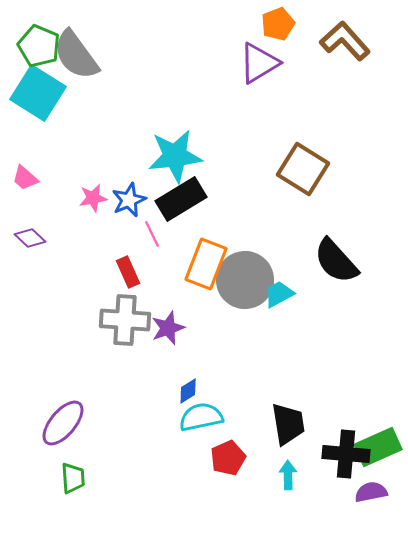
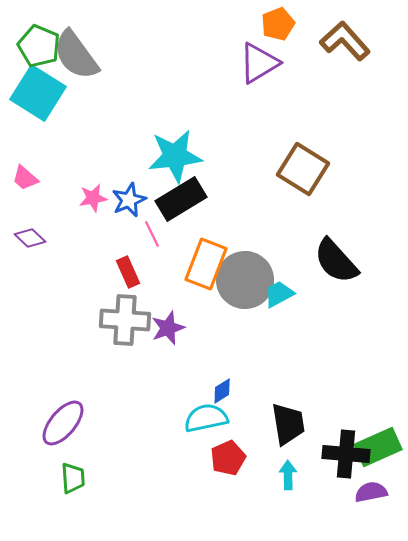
blue diamond: moved 34 px right
cyan semicircle: moved 5 px right, 1 px down
